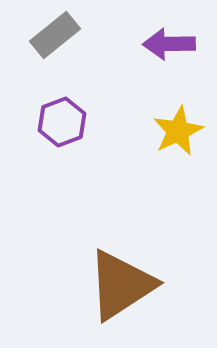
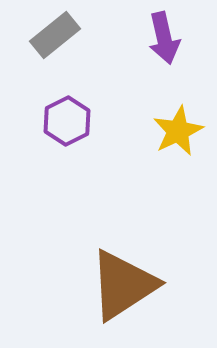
purple arrow: moved 5 px left, 6 px up; rotated 102 degrees counterclockwise
purple hexagon: moved 5 px right, 1 px up; rotated 6 degrees counterclockwise
brown triangle: moved 2 px right
